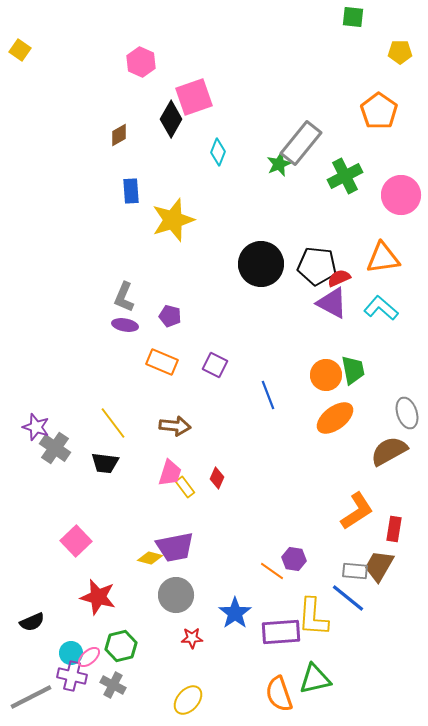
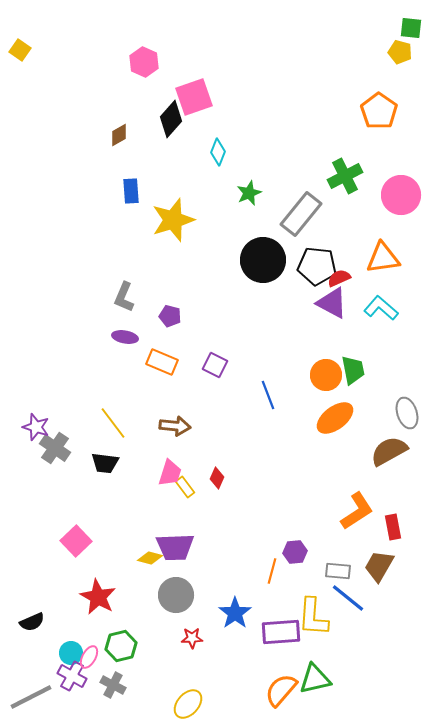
green square at (353, 17): moved 58 px right, 11 px down
yellow pentagon at (400, 52): rotated 15 degrees clockwise
pink hexagon at (141, 62): moved 3 px right
black diamond at (171, 119): rotated 12 degrees clockwise
gray rectangle at (301, 143): moved 71 px down
green star at (279, 164): moved 30 px left, 29 px down
black circle at (261, 264): moved 2 px right, 4 px up
purple ellipse at (125, 325): moved 12 px down
red rectangle at (394, 529): moved 1 px left, 2 px up; rotated 20 degrees counterclockwise
purple trapezoid at (175, 547): rotated 9 degrees clockwise
purple hexagon at (294, 559): moved 1 px right, 7 px up; rotated 15 degrees counterclockwise
orange line at (272, 571): rotated 70 degrees clockwise
gray rectangle at (355, 571): moved 17 px left
red star at (98, 597): rotated 15 degrees clockwise
pink ellipse at (89, 657): rotated 20 degrees counterclockwise
purple cross at (72, 676): rotated 16 degrees clockwise
orange semicircle at (279, 694): moved 2 px right, 4 px up; rotated 60 degrees clockwise
yellow ellipse at (188, 700): moved 4 px down
